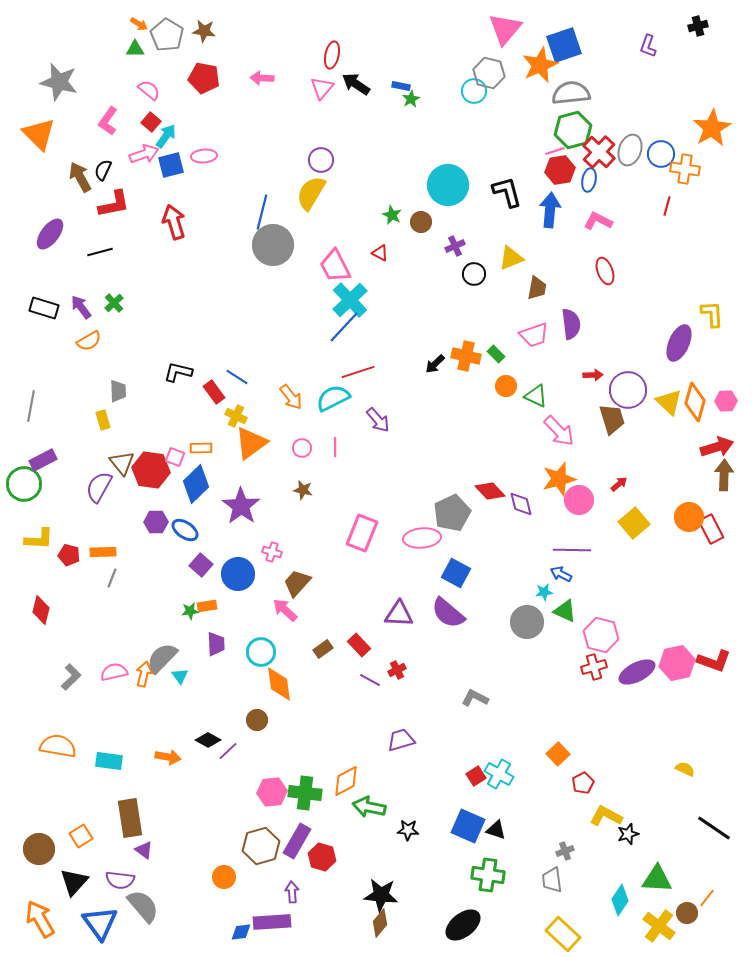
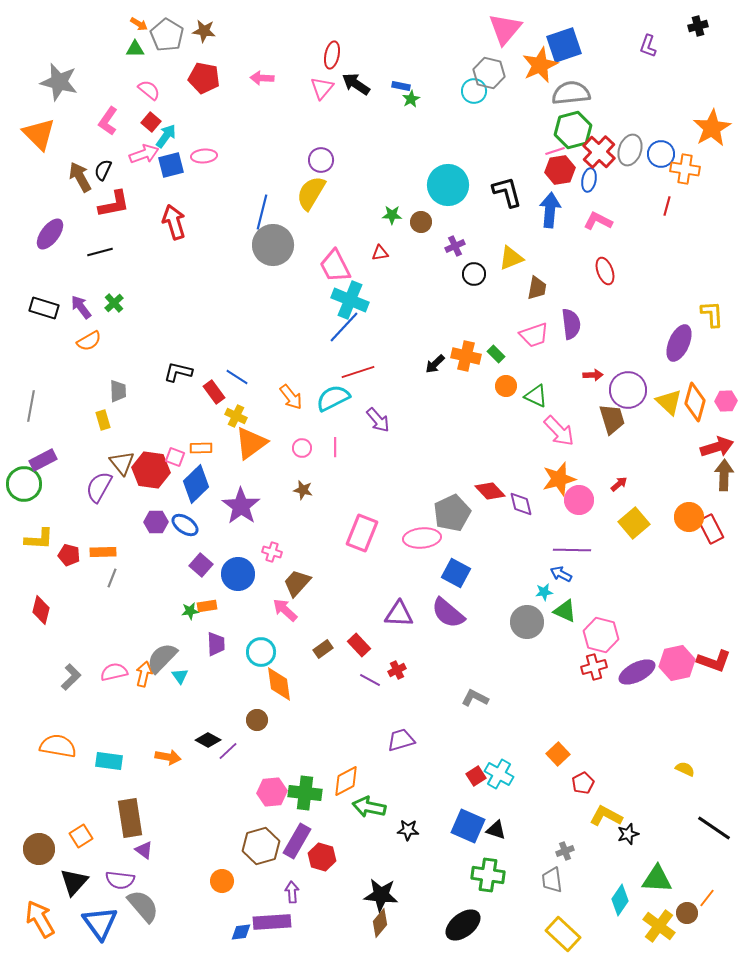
green star at (392, 215): rotated 24 degrees counterclockwise
red triangle at (380, 253): rotated 36 degrees counterclockwise
cyan cross at (350, 300): rotated 24 degrees counterclockwise
blue ellipse at (185, 530): moved 5 px up
orange circle at (224, 877): moved 2 px left, 4 px down
